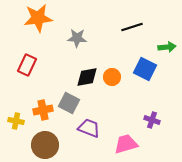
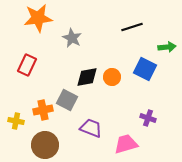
gray star: moved 5 px left; rotated 24 degrees clockwise
gray square: moved 2 px left, 3 px up
purple cross: moved 4 px left, 2 px up
purple trapezoid: moved 2 px right
